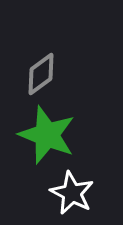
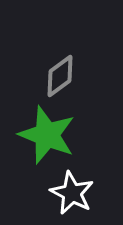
gray diamond: moved 19 px right, 2 px down
